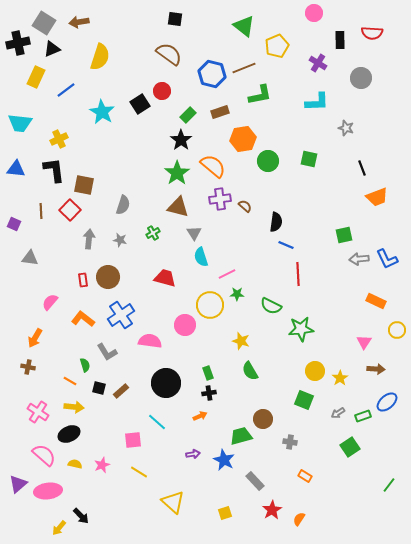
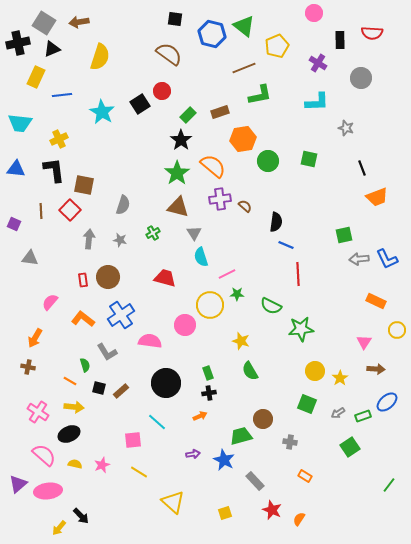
blue hexagon at (212, 74): moved 40 px up
blue line at (66, 90): moved 4 px left, 5 px down; rotated 30 degrees clockwise
green square at (304, 400): moved 3 px right, 4 px down
red star at (272, 510): rotated 18 degrees counterclockwise
